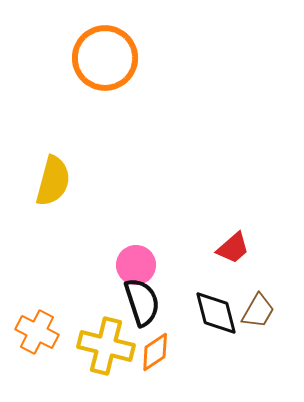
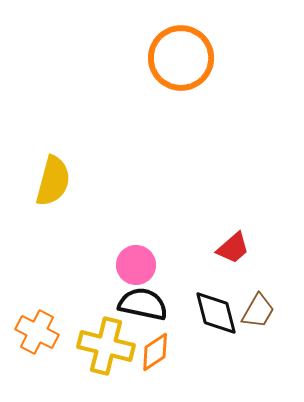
orange circle: moved 76 px right
black semicircle: moved 1 px right, 2 px down; rotated 60 degrees counterclockwise
